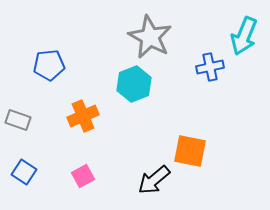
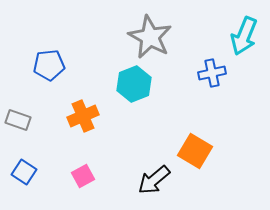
blue cross: moved 2 px right, 6 px down
orange square: moved 5 px right; rotated 20 degrees clockwise
